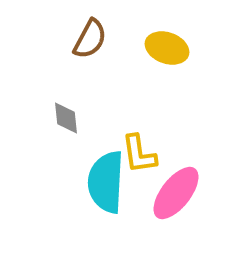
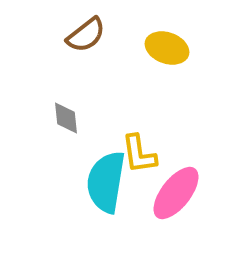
brown semicircle: moved 4 px left, 4 px up; rotated 24 degrees clockwise
cyan semicircle: rotated 6 degrees clockwise
